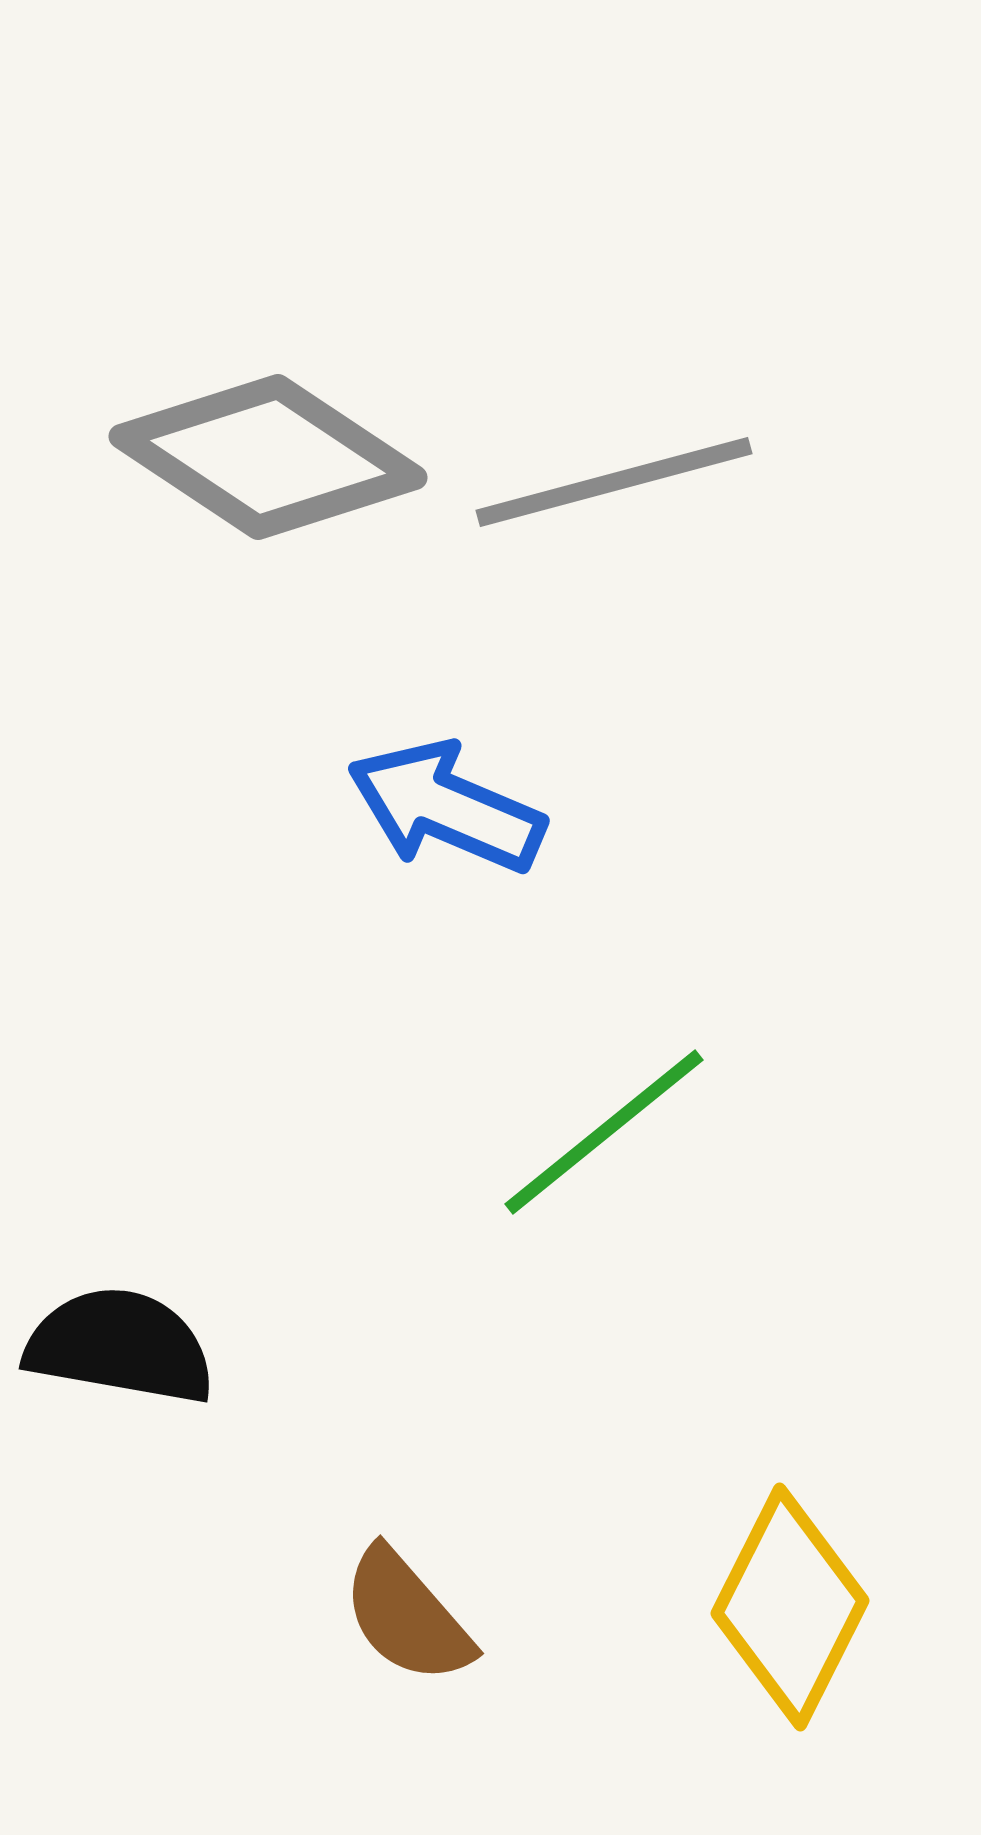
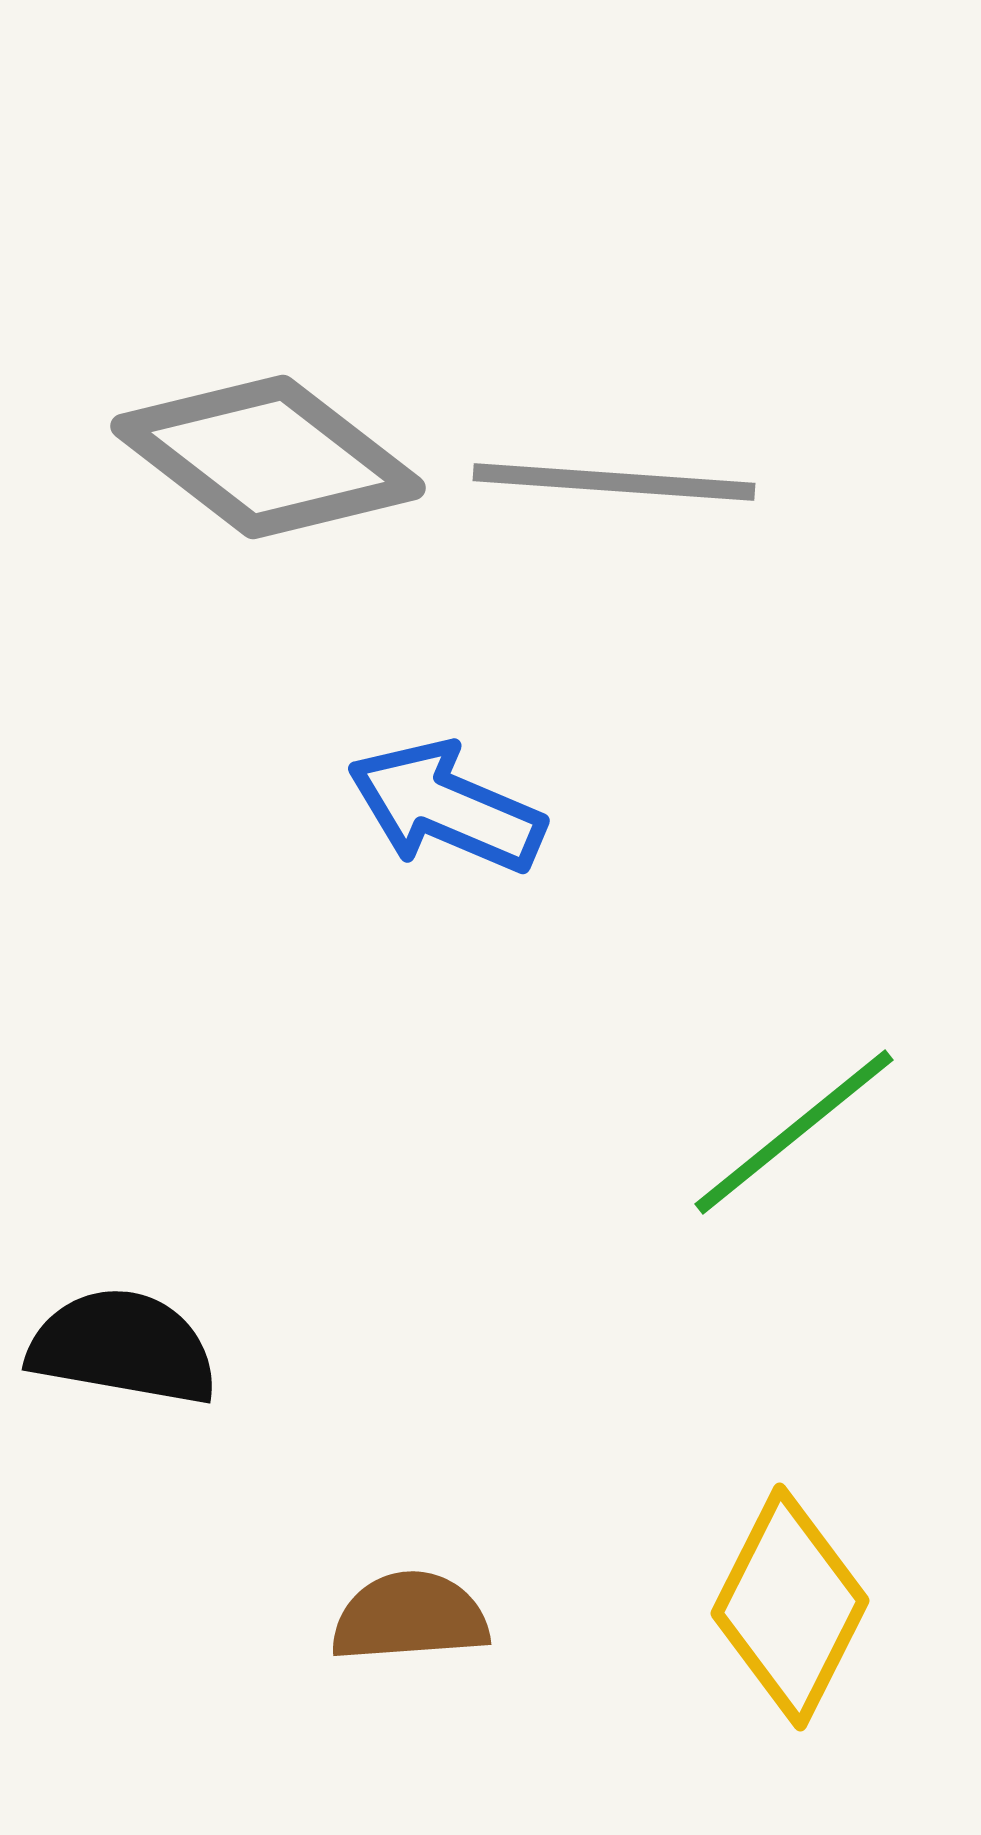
gray diamond: rotated 4 degrees clockwise
gray line: rotated 19 degrees clockwise
green line: moved 190 px right
black semicircle: moved 3 px right, 1 px down
brown semicircle: moved 3 px right, 1 px down; rotated 127 degrees clockwise
